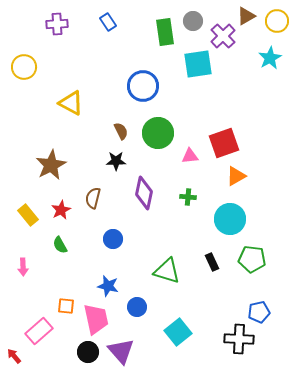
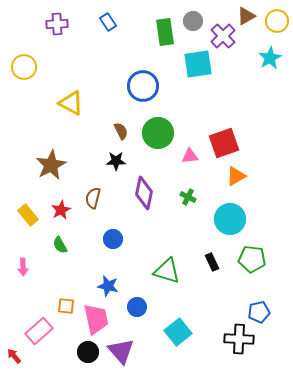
green cross at (188, 197): rotated 21 degrees clockwise
